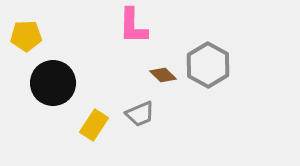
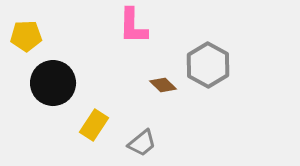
brown diamond: moved 10 px down
gray trapezoid: moved 2 px right, 29 px down; rotated 16 degrees counterclockwise
